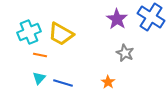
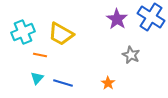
cyan cross: moved 6 px left
gray star: moved 6 px right, 2 px down
cyan triangle: moved 2 px left
orange star: moved 1 px down
